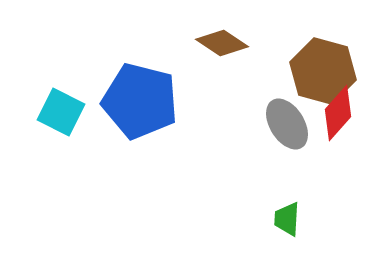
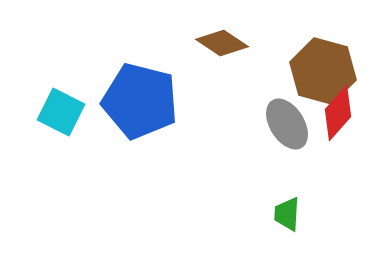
green trapezoid: moved 5 px up
